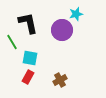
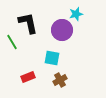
cyan square: moved 22 px right
red rectangle: rotated 40 degrees clockwise
